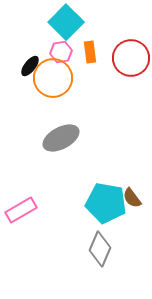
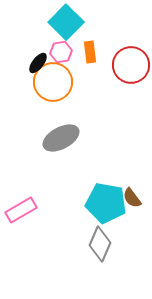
red circle: moved 7 px down
black ellipse: moved 8 px right, 3 px up
orange circle: moved 4 px down
gray diamond: moved 5 px up
